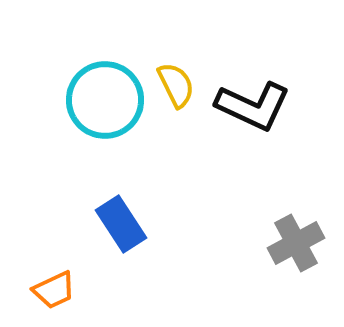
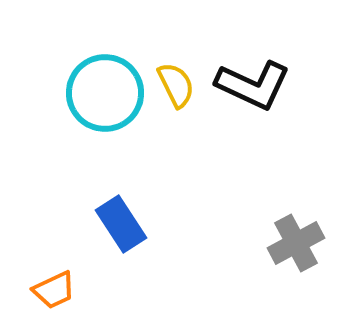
cyan circle: moved 7 px up
black L-shape: moved 21 px up
